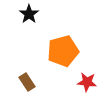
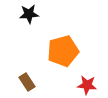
black star: rotated 30 degrees clockwise
red star: moved 3 px down
